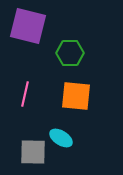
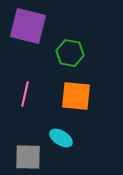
green hexagon: rotated 12 degrees clockwise
gray square: moved 5 px left, 5 px down
